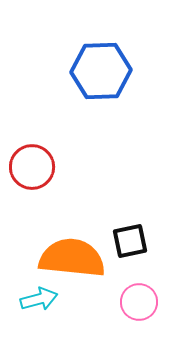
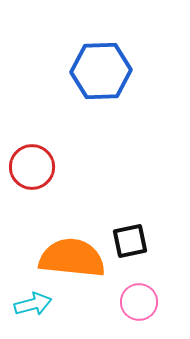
cyan arrow: moved 6 px left, 5 px down
